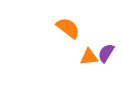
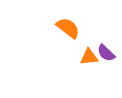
purple semicircle: rotated 78 degrees counterclockwise
